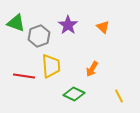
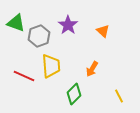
orange triangle: moved 4 px down
red line: rotated 15 degrees clockwise
green diamond: rotated 70 degrees counterclockwise
